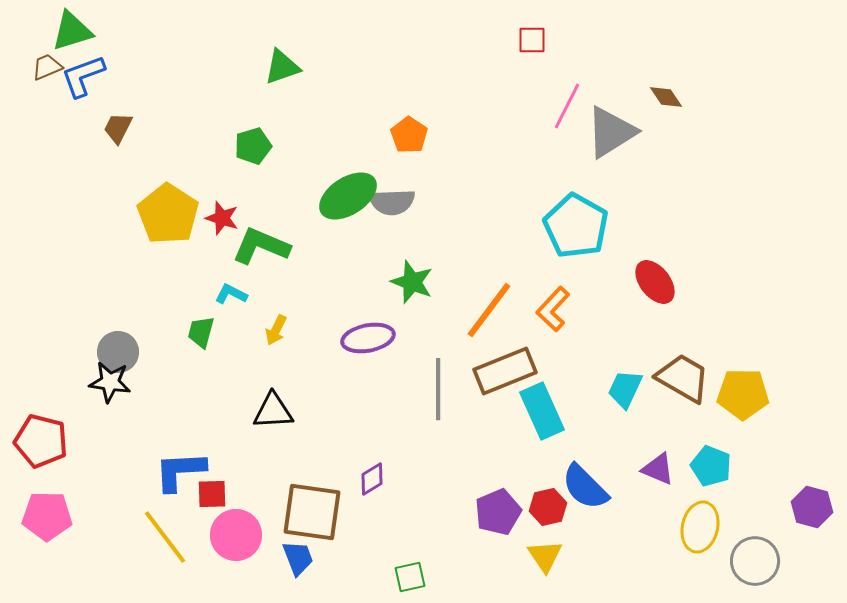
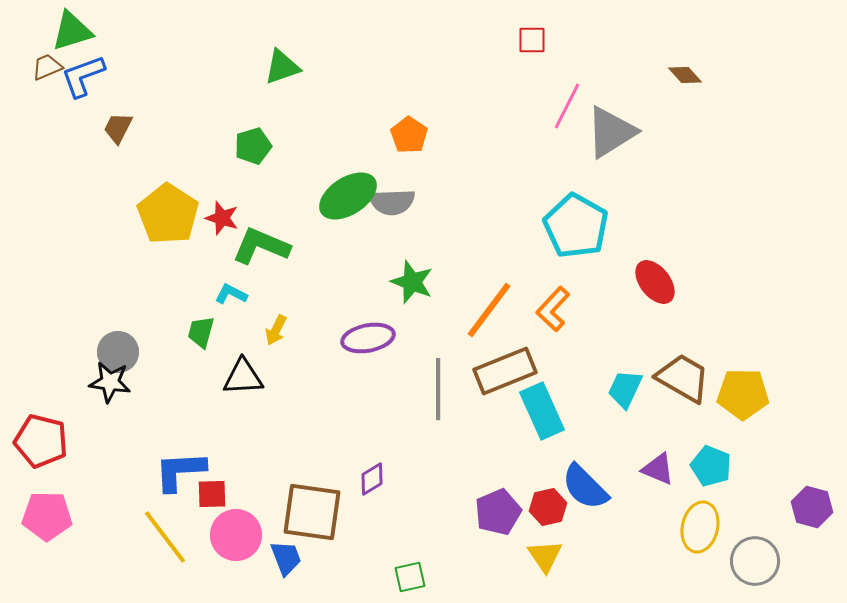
brown diamond at (666, 97): moved 19 px right, 22 px up; rotated 8 degrees counterclockwise
black triangle at (273, 411): moved 30 px left, 34 px up
blue trapezoid at (298, 558): moved 12 px left
